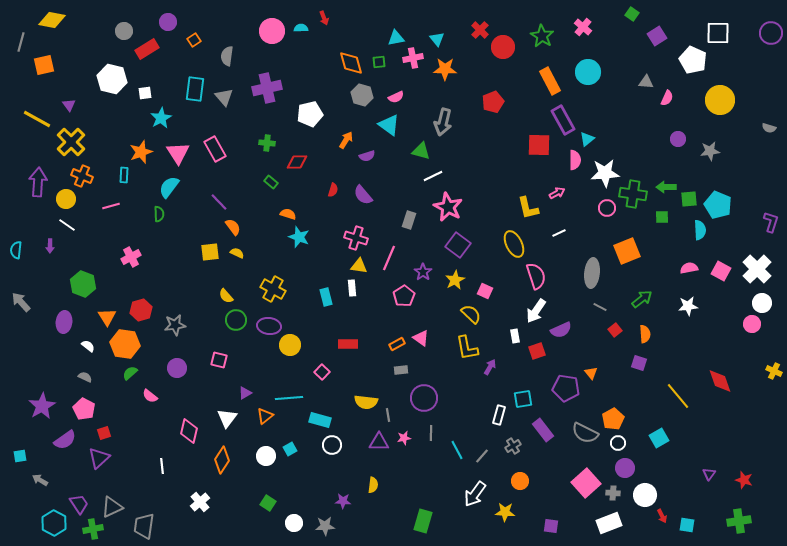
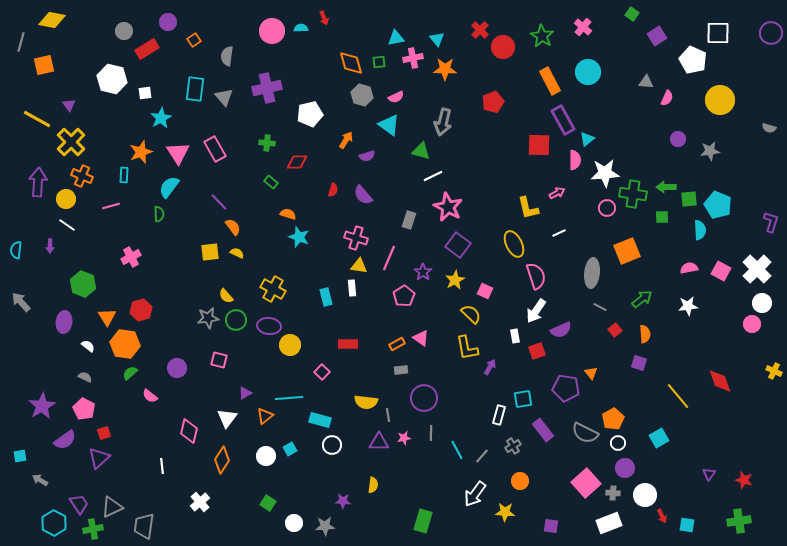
gray star at (175, 325): moved 33 px right, 7 px up
